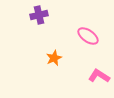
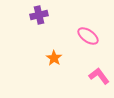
orange star: rotated 14 degrees counterclockwise
pink L-shape: rotated 20 degrees clockwise
